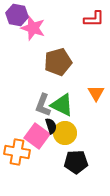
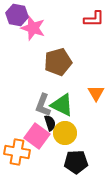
black semicircle: moved 1 px left, 3 px up
